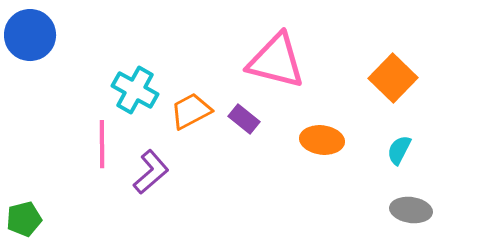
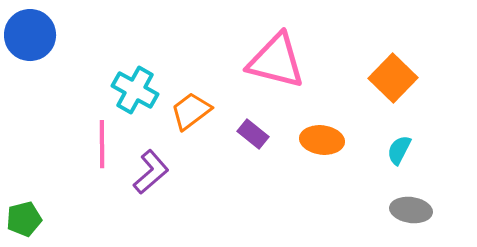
orange trapezoid: rotated 9 degrees counterclockwise
purple rectangle: moved 9 px right, 15 px down
